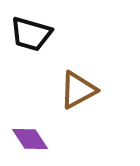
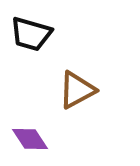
brown triangle: moved 1 px left
